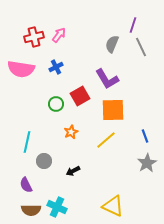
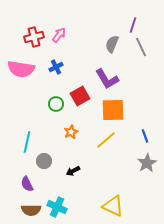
purple semicircle: moved 1 px right, 1 px up
